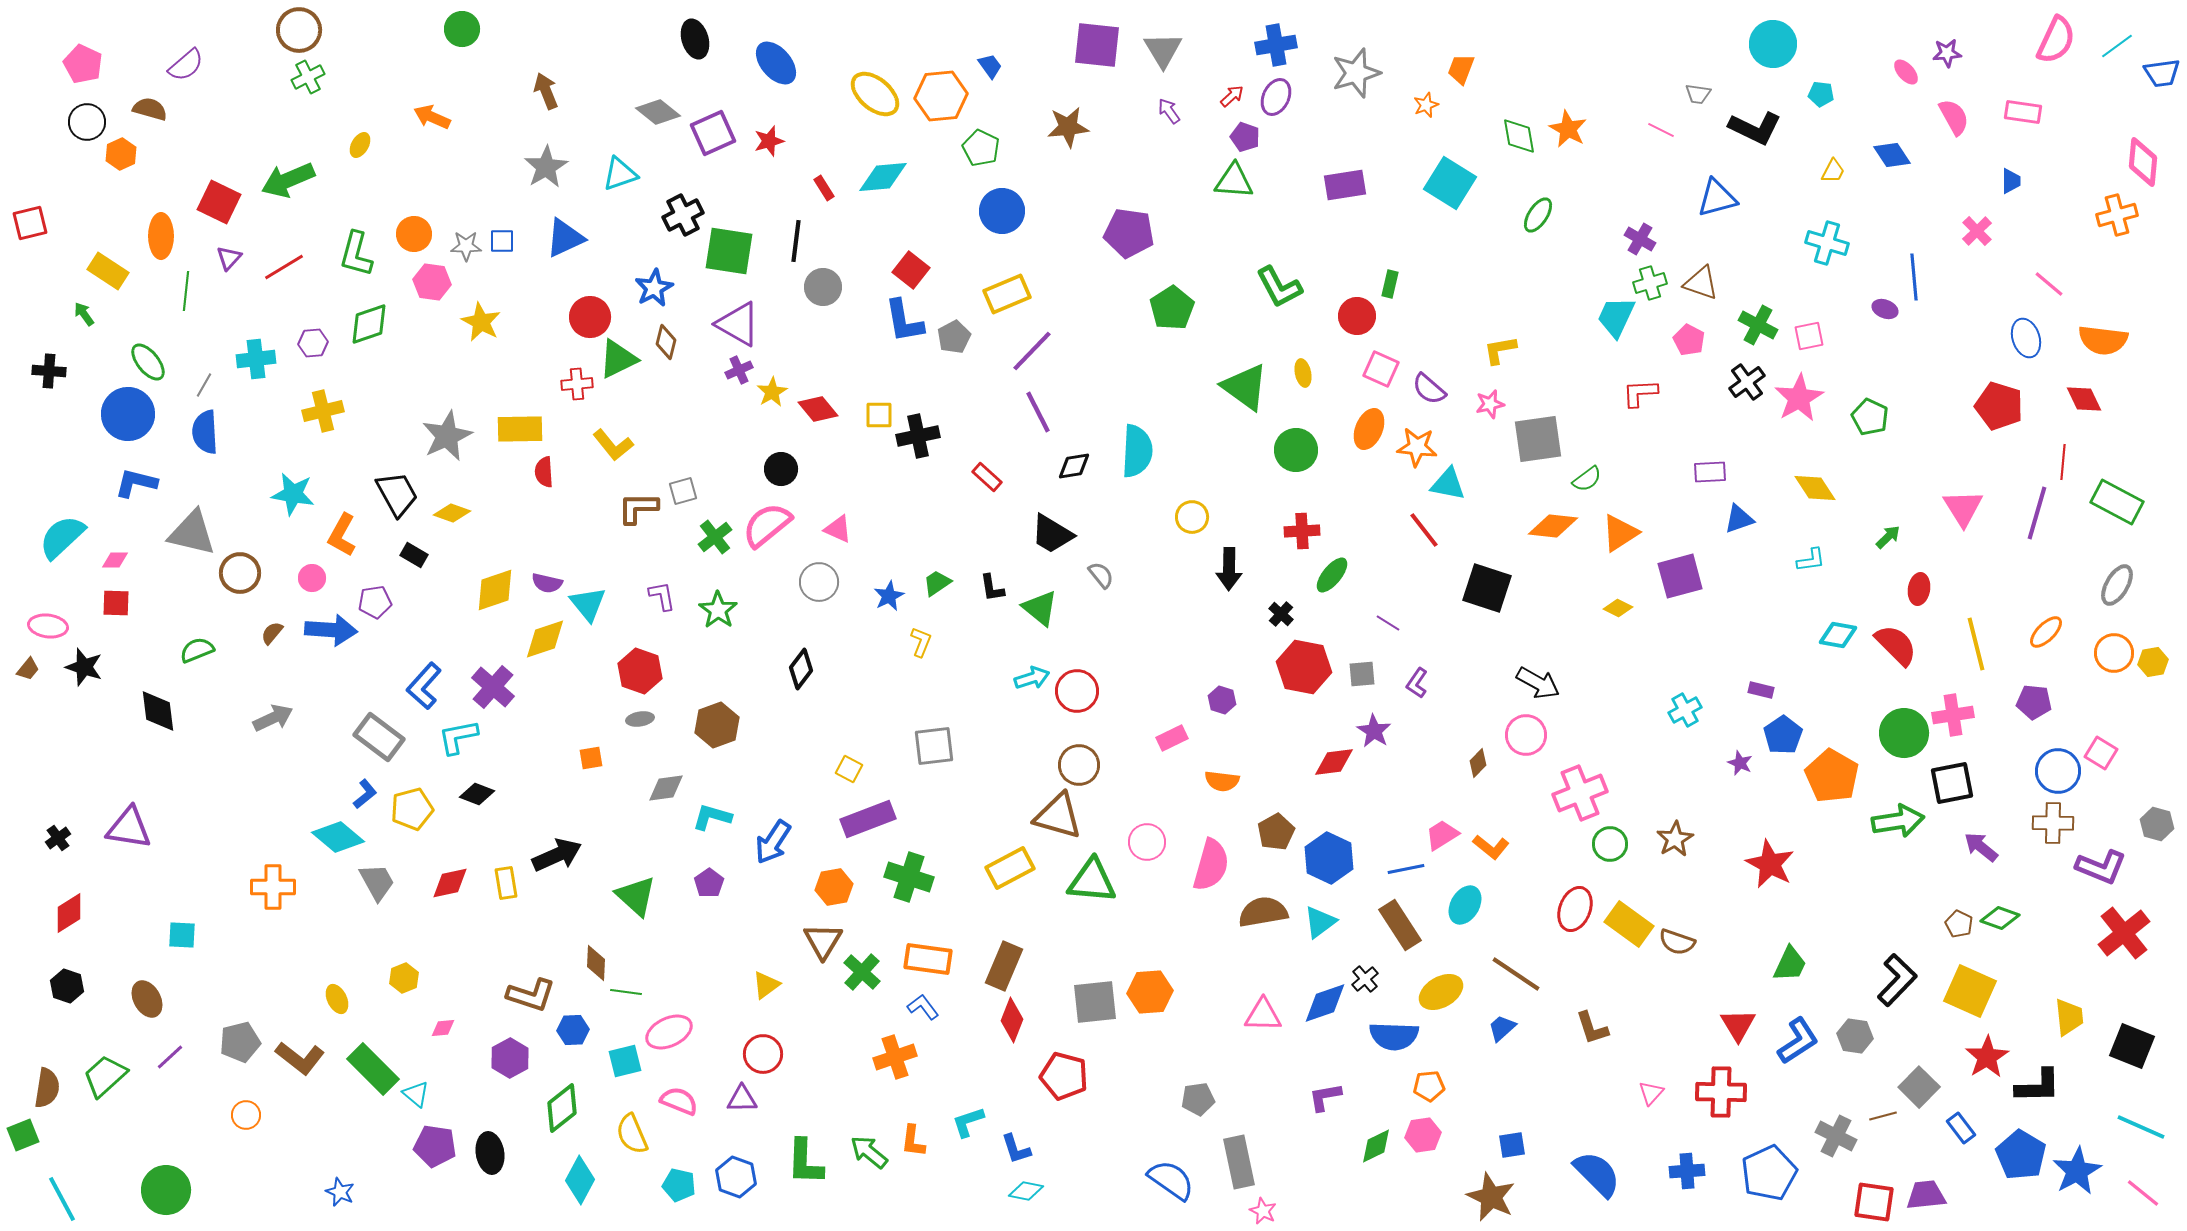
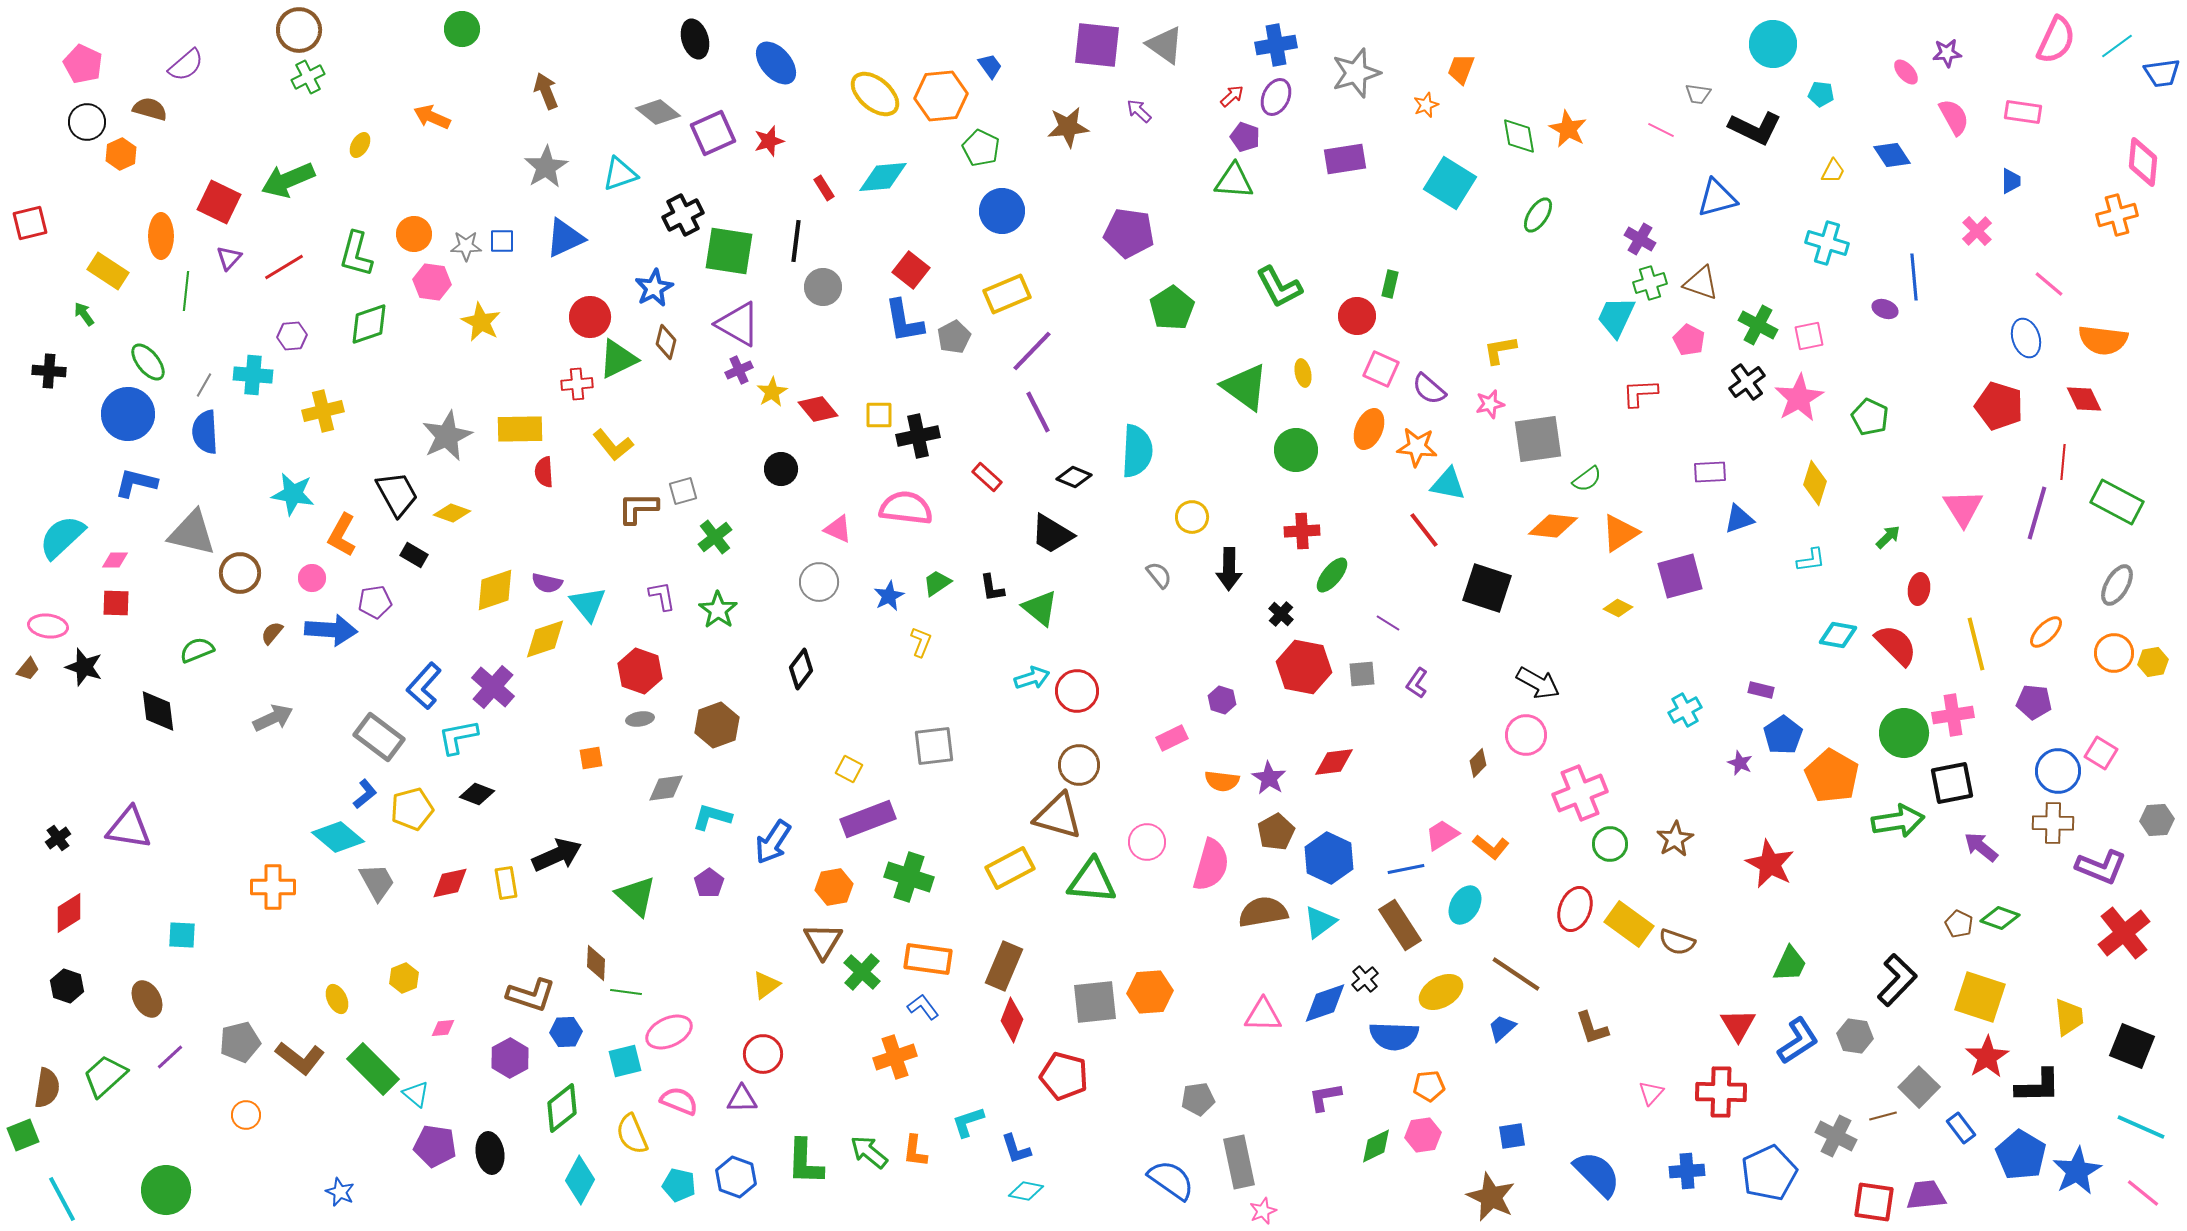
gray triangle at (1163, 50): moved 2 px right, 5 px up; rotated 24 degrees counterclockwise
purple arrow at (1169, 111): moved 30 px left; rotated 12 degrees counterclockwise
purple rectangle at (1345, 185): moved 26 px up
purple hexagon at (313, 343): moved 21 px left, 7 px up
cyan cross at (256, 359): moved 3 px left, 16 px down; rotated 12 degrees clockwise
black diamond at (1074, 466): moved 11 px down; rotated 32 degrees clockwise
yellow diamond at (1815, 488): moved 5 px up; rotated 51 degrees clockwise
pink semicircle at (767, 525): moved 139 px right, 17 px up; rotated 46 degrees clockwise
gray semicircle at (1101, 575): moved 58 px right
purple star at (1374, 731): moved 105 px left, 47 px down
gray hexagon at (2157, 824): moved 4 px up; rotated 20 degrees counterclockwise
yellow square at (1970, 991): moved 10 px right, 6 px down; rotated 6 degrees counterclockwise
blue hexagon at (573, 1030): moved 7 px left, 2 px down
orange L-shape at (913, 1141): moved 2 px right, 10 px down
blue square at (1512, 1145): moved 9 px up
pink star at (1263, 1211): rotated 24 degrees clockwise
